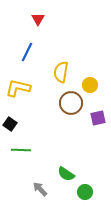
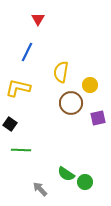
green circle: moved 10 px up
